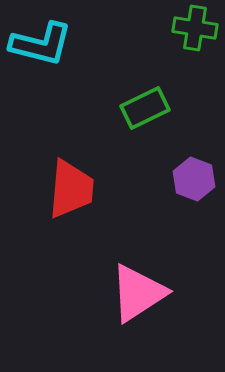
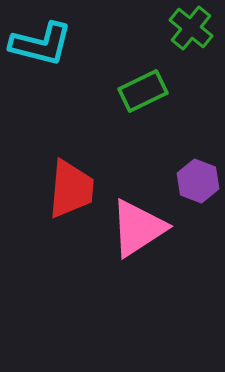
green cross: moved 4 px left; rotated 30 degrees clockwise
green rectangle: moved 2 px left, 17 px up
purple hexagon: moved 4 px right, 2 px down
pink triangle: moved 65 px up
